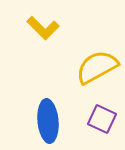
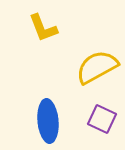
yellow L-shape: rotated 24 degrees clockwise
